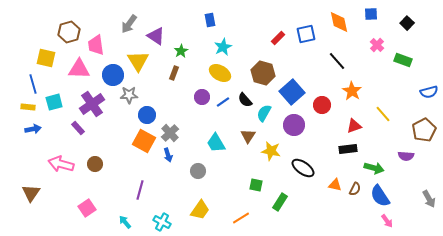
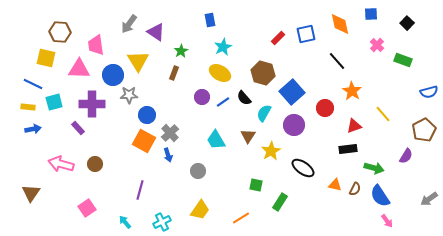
orange diamond at (339, 22): moved 1 px right, 2 px down
brown hexagon at (69, 32): moved 9 px left; rotated 20 degrees clockwise
purple triangle at (156, 36): moved 4 px up
blue line at (33, 84): rotated 48 degrees counterclockwise
black semicircle at (245, 100): moved 1 px left, 2 px up
purple cross at (92, 104): rotated 35 degrees clockwise
red circle at (322, 105): moved 3 px right, 3 px down
cyan trapezoid at (216, 143): moved 3 px up
yellow star at (271, 151): rotated 30 degrees clockwise
purple semicircle at (406, 156): rotated 63 degrees counterclockwise
gray arrow at (429, 199): rotated 84 degrees clockwise
cyan cross at (162, 222): rotated 36 degrees clockwise
